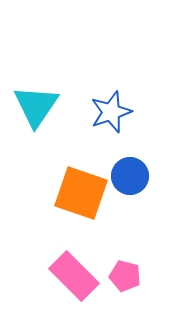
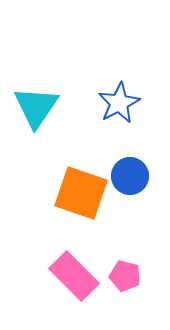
cyan triangle: moved 1 px down
blue star: moved 8 px right, 9 px up; rotated 9 degrees counterclockwise
